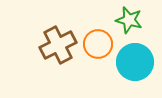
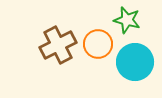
green star: moved 2 px left
